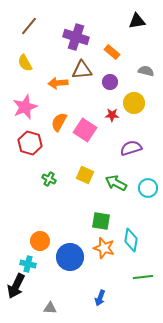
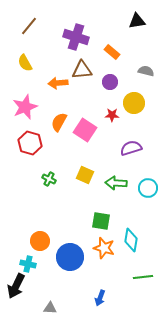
green arrow: rotated 25 degrees counterclockwise
